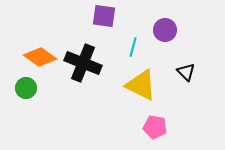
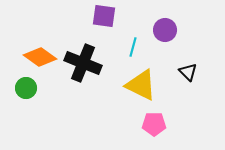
black triangle: moved 2 px right
pink pentagon: moved 1 px left, 3 px up; rotated 10 degrees counterclockwise
